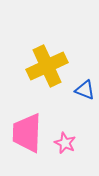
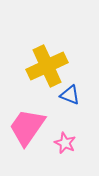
blue triangle: moved 15 px left, 5 px down
pink trapezoid: moved 6 px up; rotated 33 degrees clockwise
